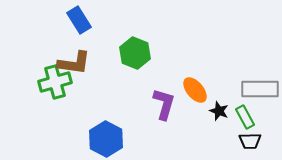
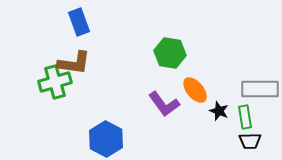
blue rectangle: moved 2 px down; rotated 12 degrees clockwise
green hexagon: moved 35 px right; rotated 12 degrees counterclockwise
purple L-shape: rotated 128 degrees clockwise
green rectangle: rotated 20 degrees clockwise
